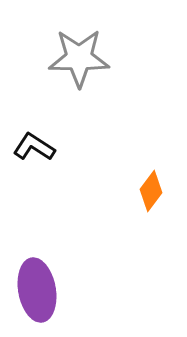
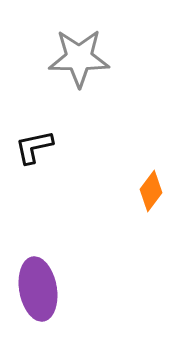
black L-shape: rotated 45 degrees counterclockwise
purple ellipse: moved 1 px right, 1 px up
